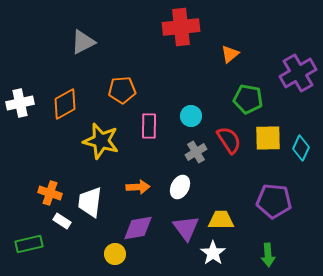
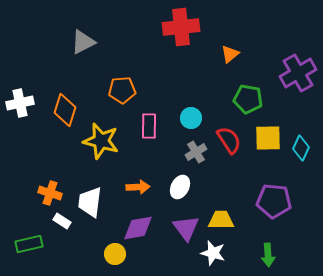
orange diamond: moved 6 px down; rotated 44 degrees counterclockwise
cyan circle: moved 2 px down
white star: rotated 20 degrees counterclockwise
